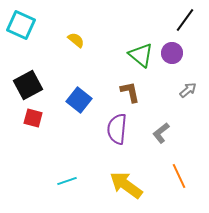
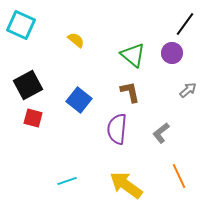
black line: moved 4 px down
green triangle: moved 8 px left
